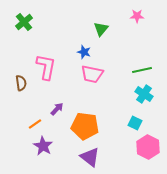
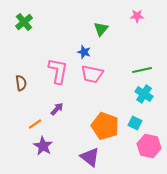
pink L-shape: moved 12 px right, 4 px down
orange pentagon: moved 20 px right; rotated 12 degrees clockwise
pink hexagon: moved 1 px right, 1 px up; rotated 15 degrees counterclockwise
